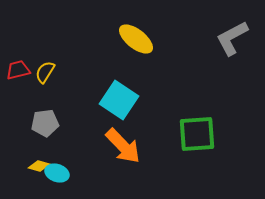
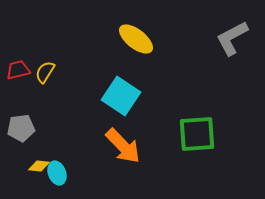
cyan square: moved 2 px right, 4 px up
gray pentagon: moved 24 px left, 5 px down
yellow diamond: rotated 10 degrees counterclockwise
cyan ellipse: rotated 50 degrees clockwise
